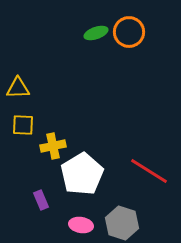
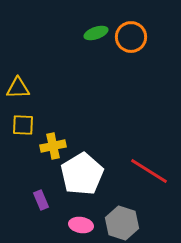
orange circle: moved 2 px right, 5 px down
